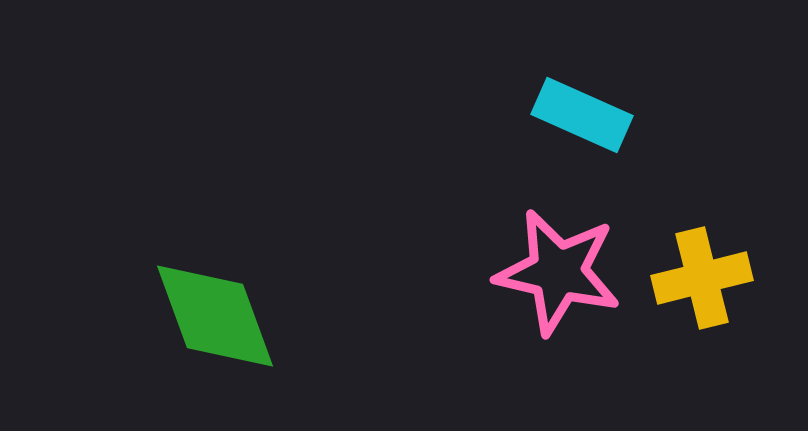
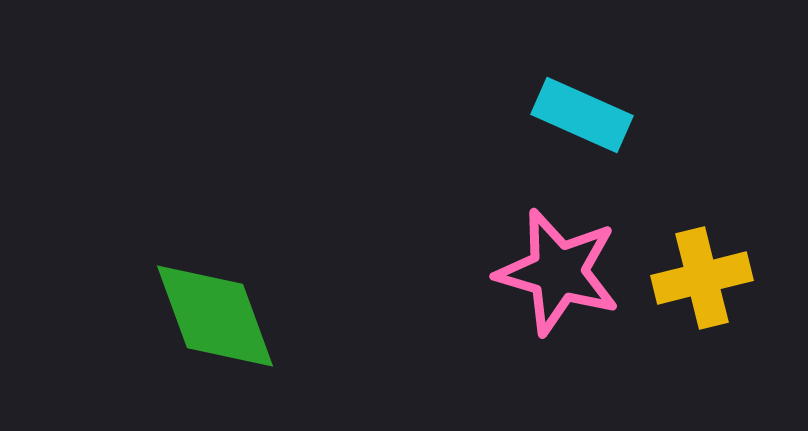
pink star: rotated 3 degrees clockwise
